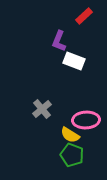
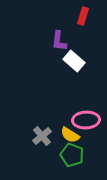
red rectangle: moved 1 px left; rotated 30 degrees counterclockwise
purple L-shape: rotated 15 degrees counterclockwise
white rectangle: rotated 20 degrees clockwise
gray cross: moved 27 px down
